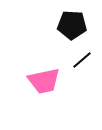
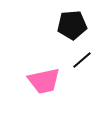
black pentagon: rotated 8 degrees counterclockwise
